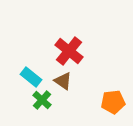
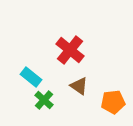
red cross: moved 1 px right, 1 px up
brown triangle: moved 16 px right, 5 px down
green cross: moved 2 px right
